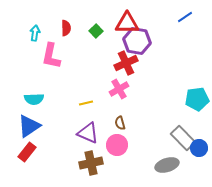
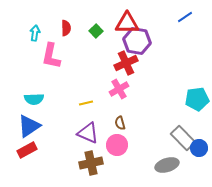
red rectangle: moved 2 px up; rotated 24 degrees clockwise
